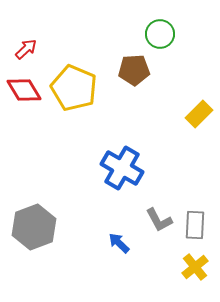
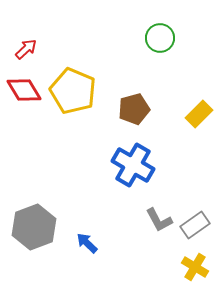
green circle: moved 4 px down
brown pentagon: moved 39 px down; rotated 12 degrees counterclockwise
yellow pentagon: moved 1 px left, 3 px down
blue cross: moved 11 px right, 3 px up
gray rectangle: rotated 52 degrees clockwise
blue arrow: moved 32 px left
yellow cross: rotated 20 degrees counterclockwise
